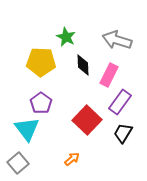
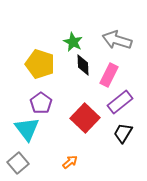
green star: moved 7 px right, 5 px down
yellow pentagon: moved 1 px left, 2 px down; rotated 16 degrees clockwise
purple rectangle: rotated 15 degrees clockwise
red square: moved 2 px left, 2 px up
orange arrow: moved 2 px left, 3 px down
